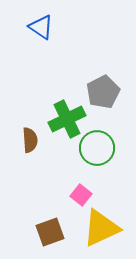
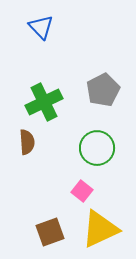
blue triangle: rotated 12 degrees clockwise
gray pentagon: moved 2 px up
green cross: moved 23 px left, 17 px up
brown semicircle: moved 3 px left, 2 px down
pink square: moved 1 px right, 4 px up
yellow triangle: moved 1 px left, 1 px down
